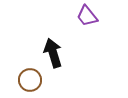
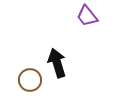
black arrow: moved 4 px right, 10 px down
